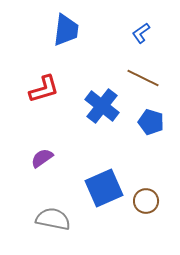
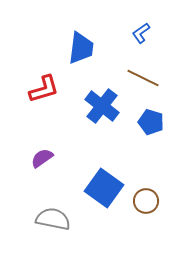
blue trapezoid: moved 15 px right, 18 px down
blue square: rotated 30 degrees counterclockwise
